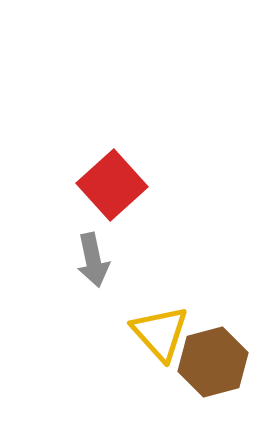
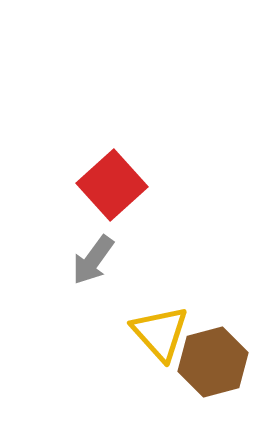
gray arrow: rotated 48 degrees clockwise
